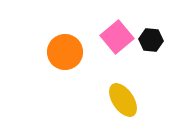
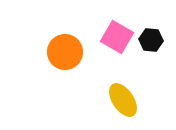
pink square: rotated 20 degrees counterclockwise
